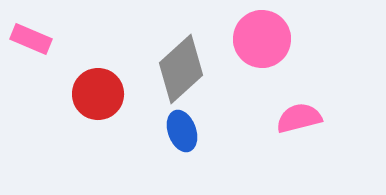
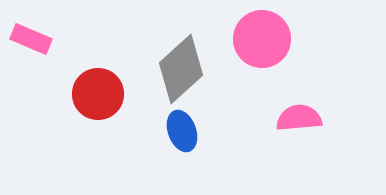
pink semicircle: rotated 9 degrees clockwise
